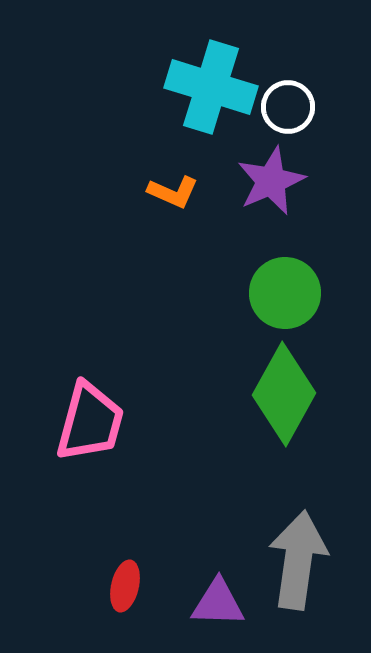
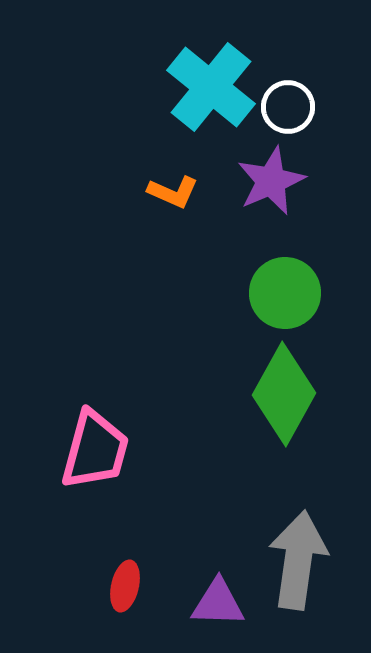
cyan cross: rotated 22 degrees clockwise
pink trapezoid: moved 5 px right, 28 px down
